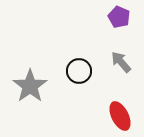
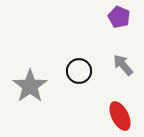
gray arrow: moved 2 px right, 3 px down
